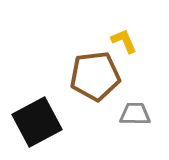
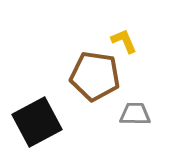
brown pentagon: rotated 15 degrees clockwise
